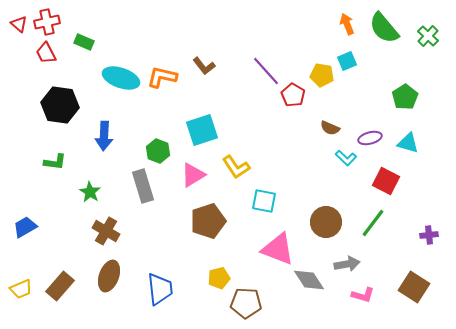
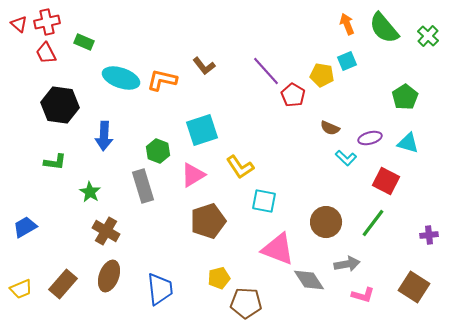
orange L-shape at (162, 77): moved 3 px down
yellow L-shape at (236, 167): moved 4 px right
brown rectangle at (60, 286): moved 3 px right, 2 px up
